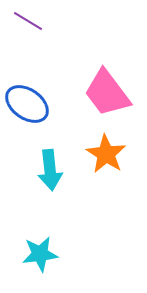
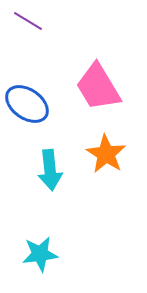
pink trapezoid: moved 9 px left, 6 px up; rotated 6 degrees clockwise
